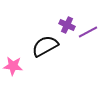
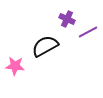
purple cross: moved 6 px up
pink star: moved 2 px right
